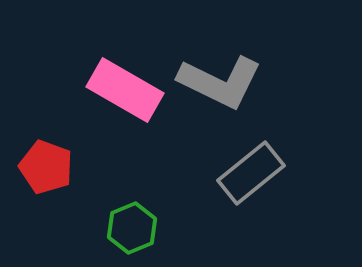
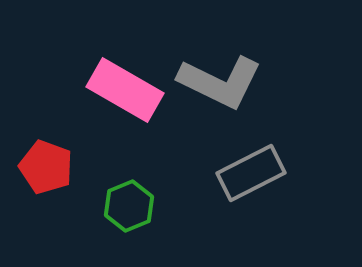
gray rectangle: rotated 12 degrees clockwise
green hexagon: moved 3 px left, 22 px up
